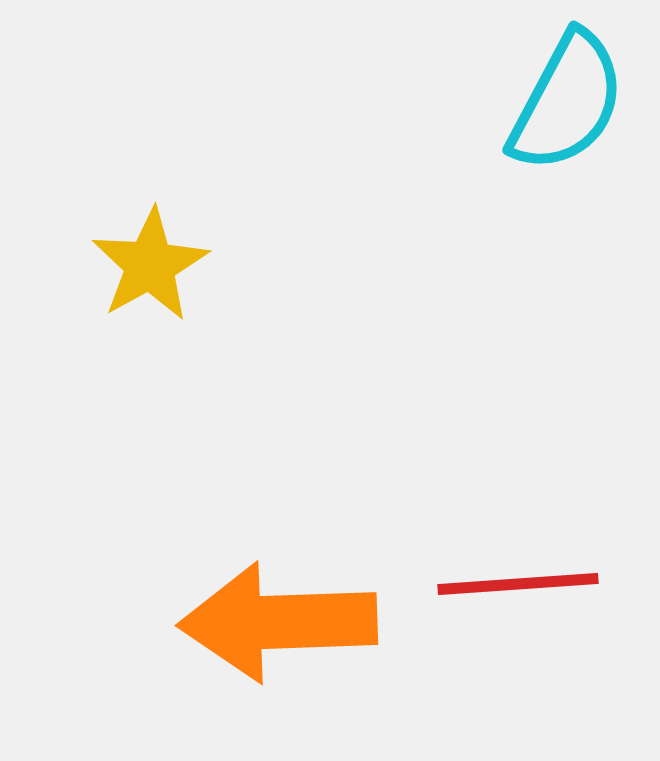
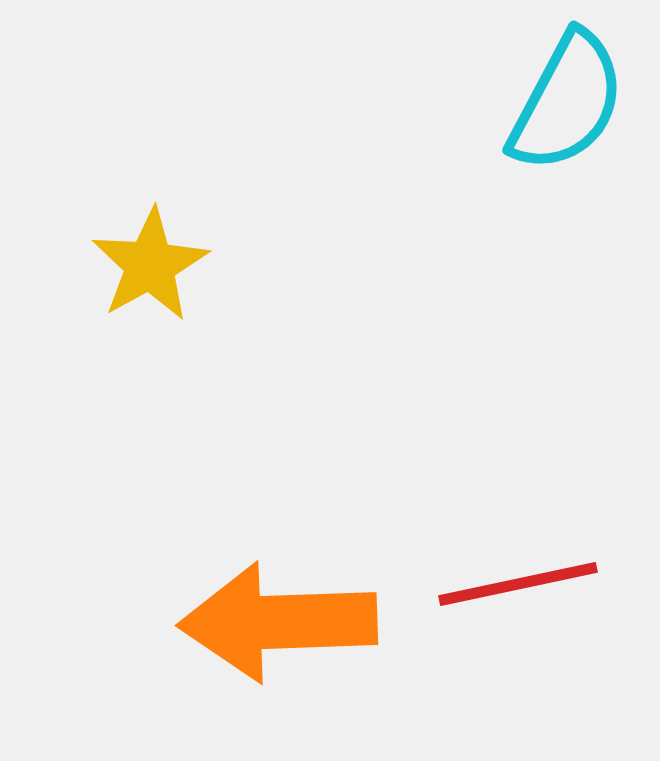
red line: rotated 8 degrees counterclockwise
